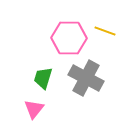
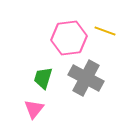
pink hexagon: rotated 8 degrees counterclockwise
